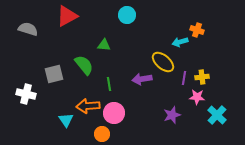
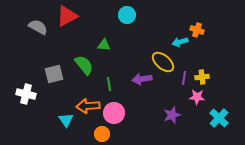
gray semicircle: moved 10 px right, 2 px up; rotated 12 degrees clockwise
cyan cross: moved 2 px right, 3 px down
